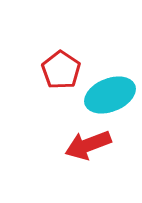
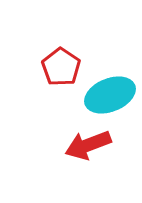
red pentagon: moved 3 px up
